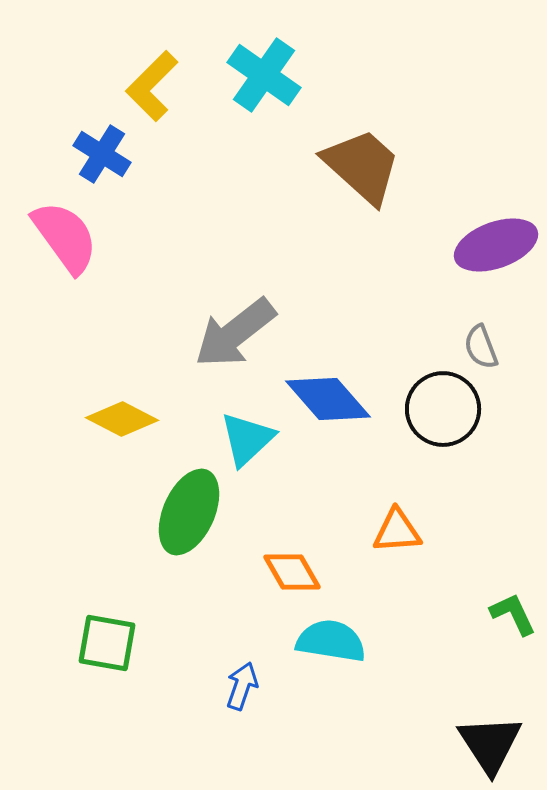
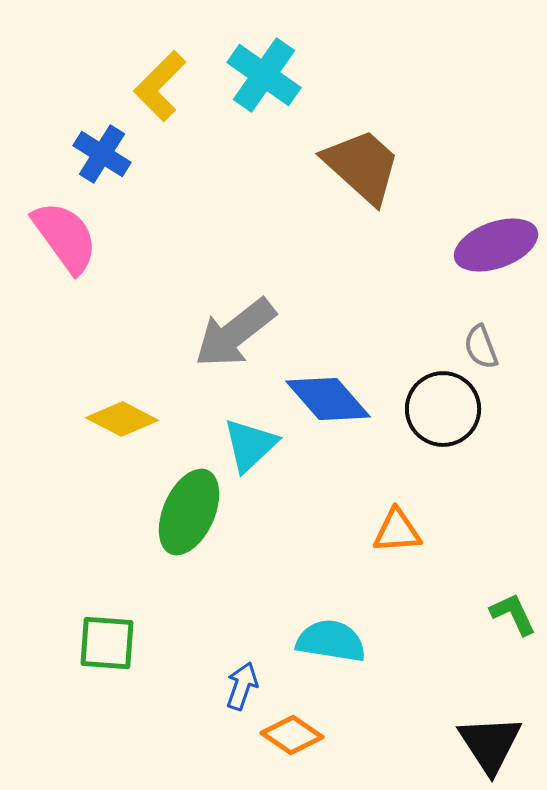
yellow L-shape: moved 8 px right
cyan triangle: moved 3 px right, 6 px down
orange diamond: moved 163 px down; rotated 26 degrees counterclockwise
green square: rotated 6 degrees counterclockwise
